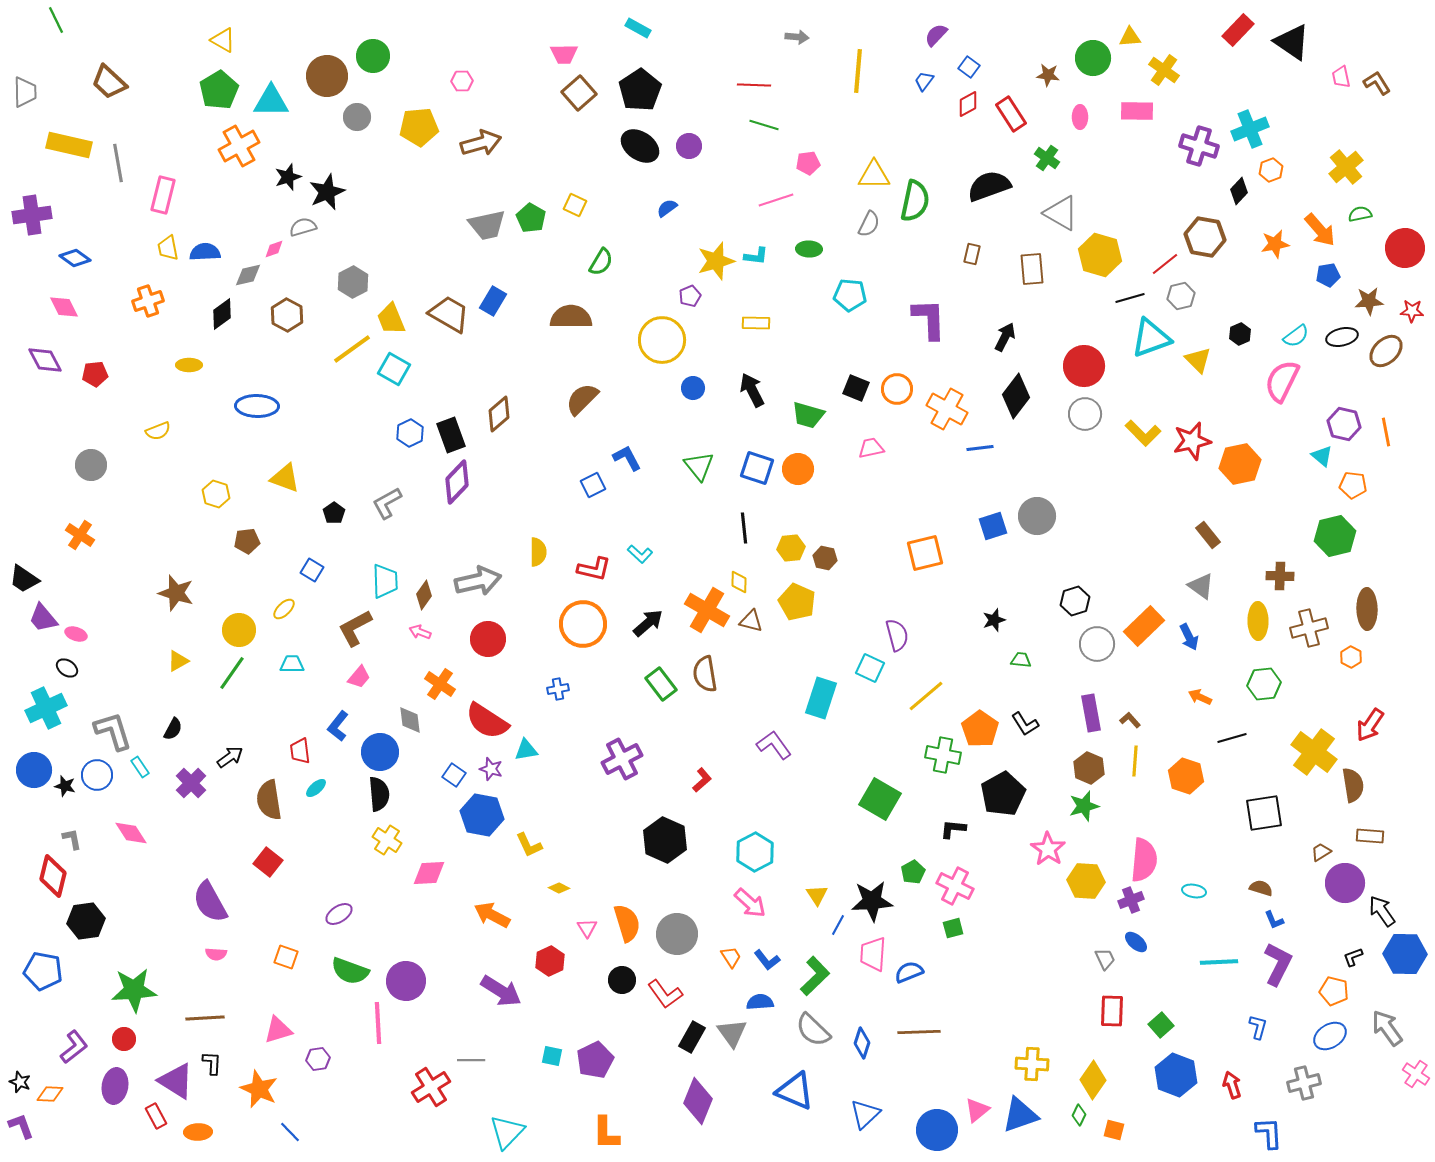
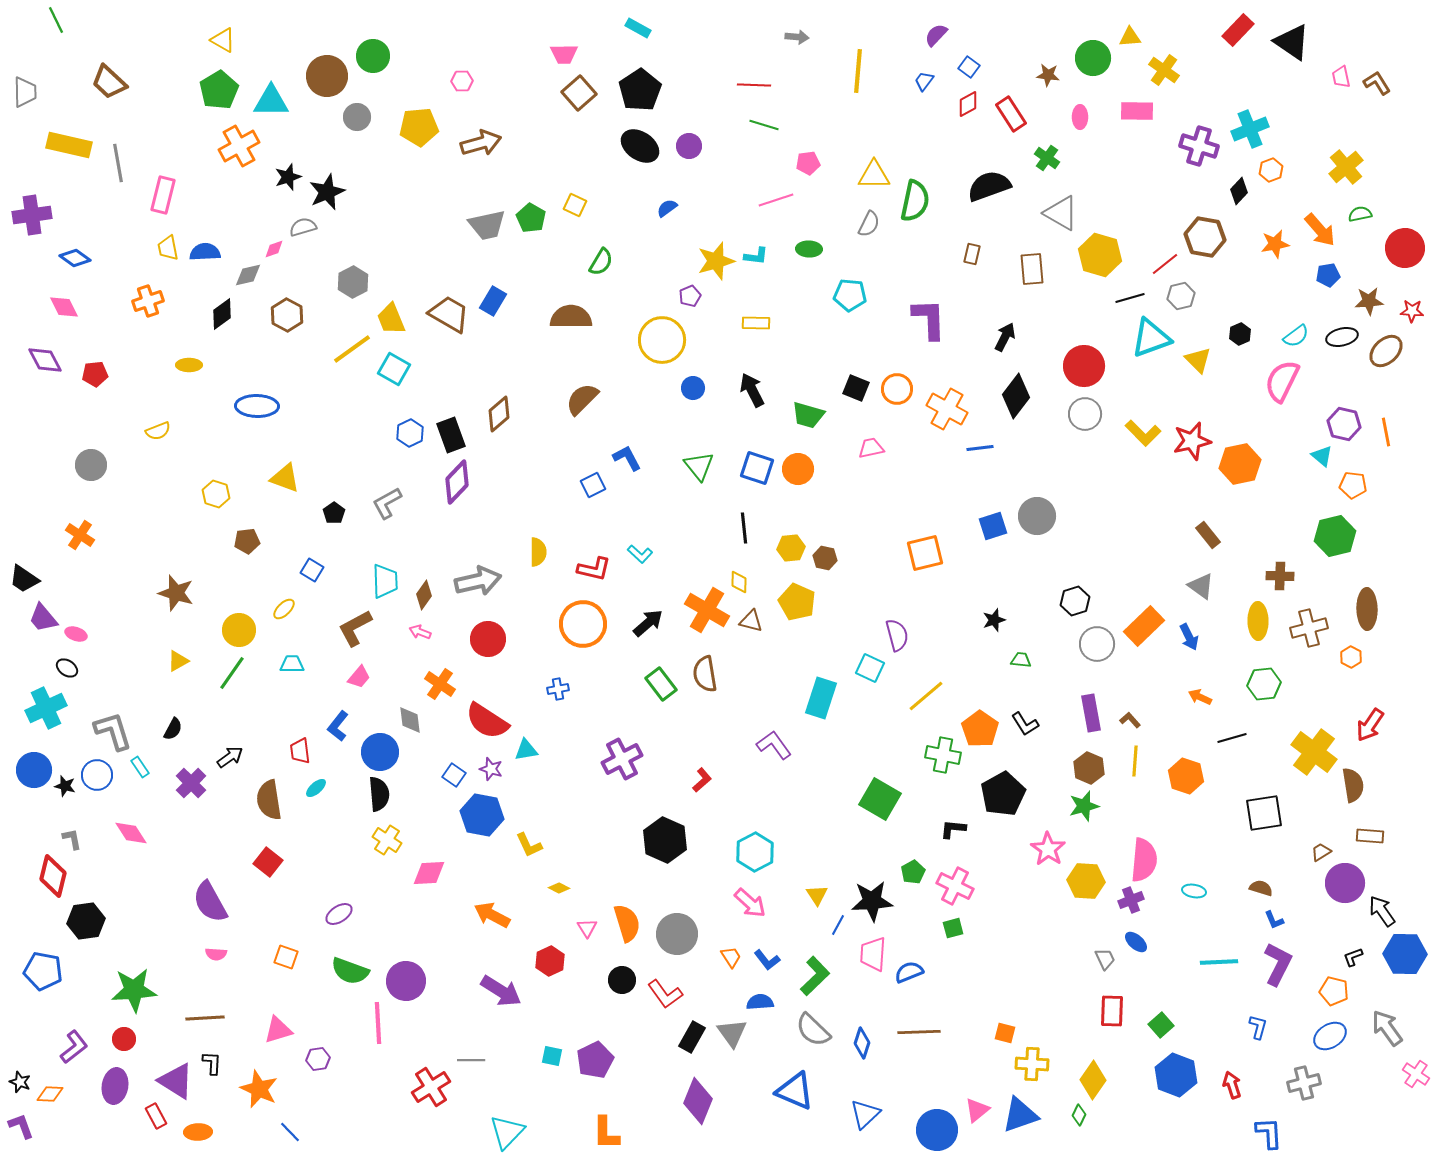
orange square at (1114, 1130): moved 109 px left, 97 px up
